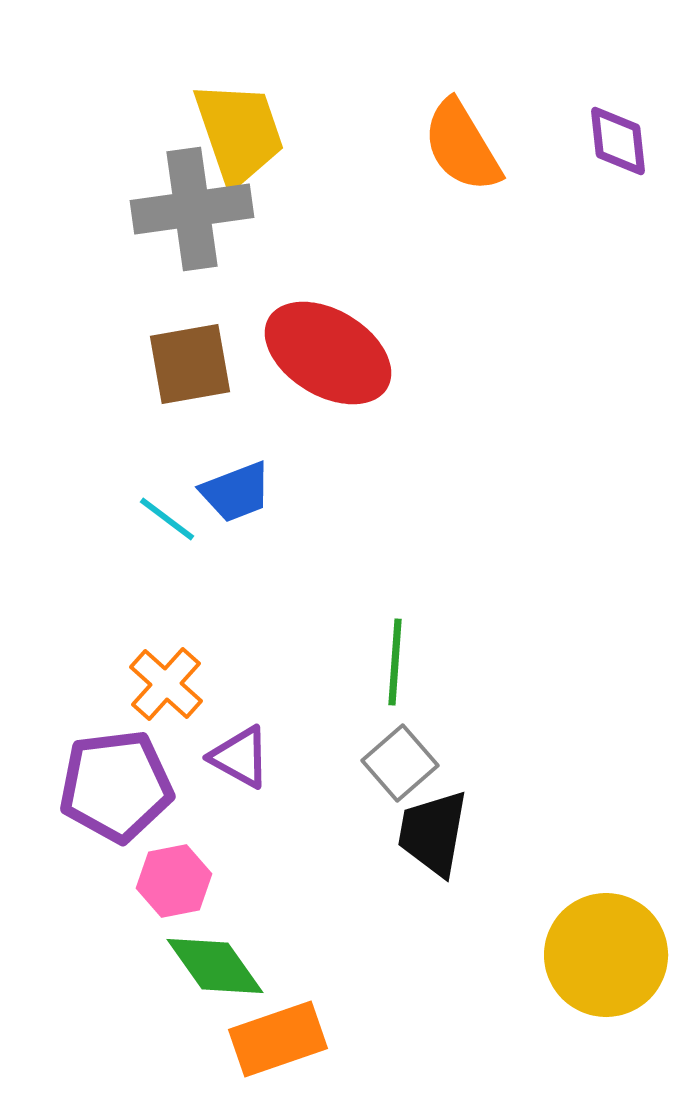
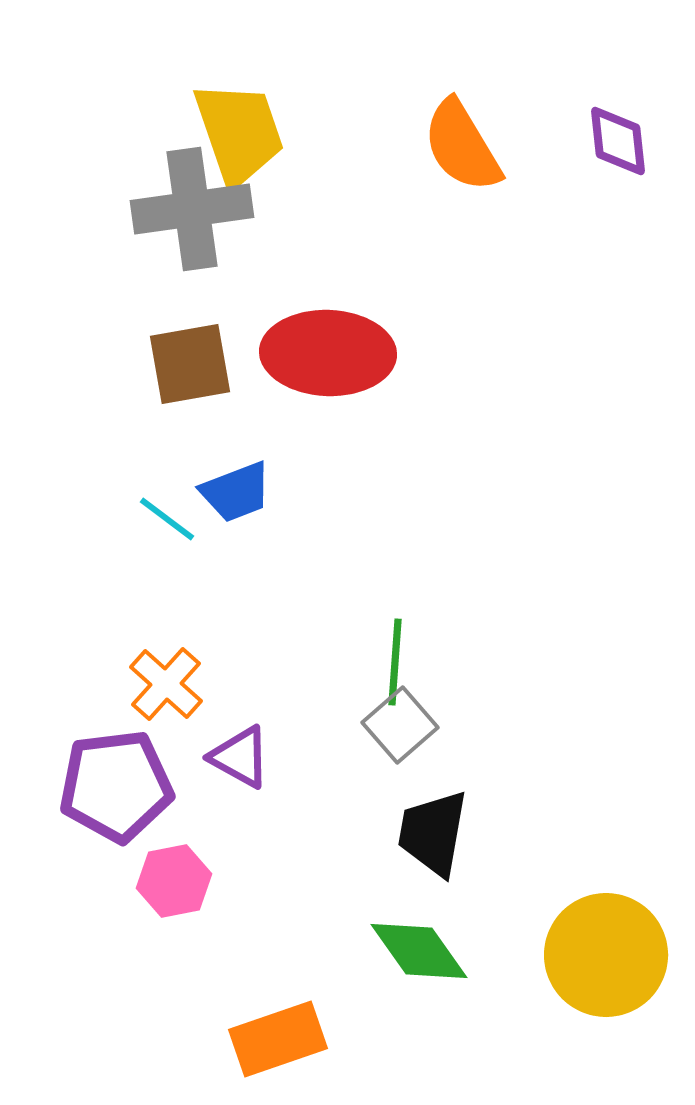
red ellipse: rotated 29 degrees counterclockwise
gray square: moved 38 px up
green diamond: moved 204 px right, 15 px up
